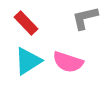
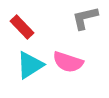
red rectangle: moved 4 px left, 4 px down
cyan triangle: moved 2 px right, 4 px down
